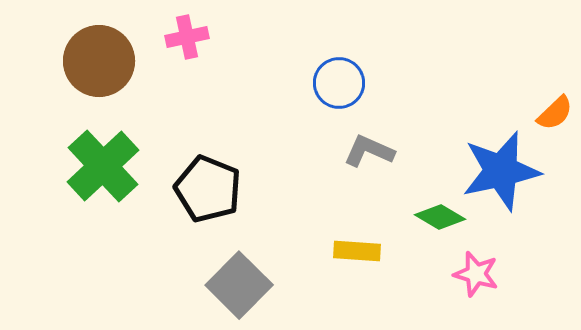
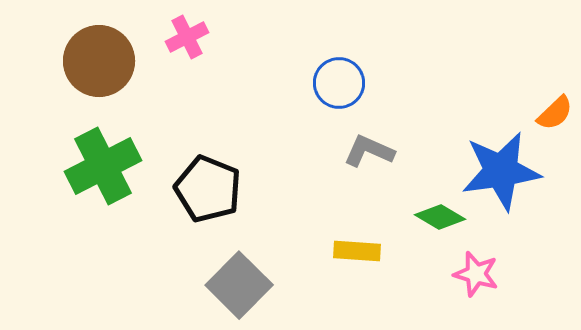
pink cross: rotated 15 degrees counterclockwise
green cross: rotated 16 degrees clockwise
blue star: rotated 4 degrees clockwise
